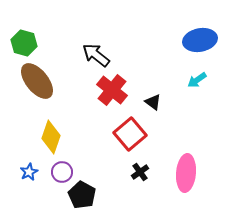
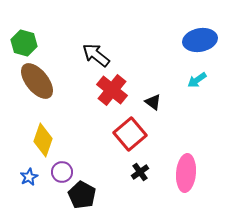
yellow diamond: moved 8 px left, 3 px down
blue star: moved 5 px down
